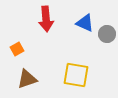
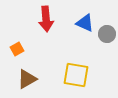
brown triangle: rotated 10 degrees counterclockwise
